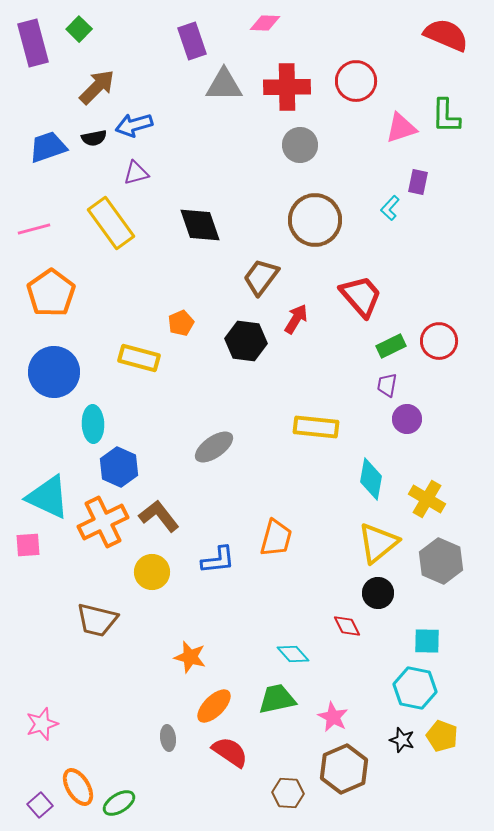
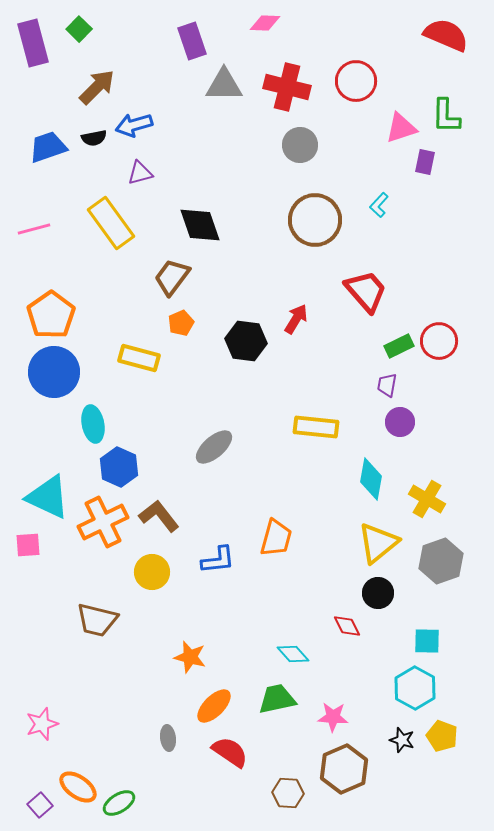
red cross at (287, 87): rotated 15 degrees clockwise
purple triangle at (136, 173): moved 4 px right
purple rectangle at (418, 182): moved 7 px right, 20 px up
cyan L-shape at (390, 208): moved 11 px left, 3 px up
brown trapezoid at (261, 277): moved 89 px left
orange pentagon at (51, 293): moved 22 px down
red trapezoid at (361, 296): moved 5 px right, 5 px up
green rectangle at (391, 346): moved 8 px right
purple circle at (407, 419): moved 7 px left, 3 px down
cyan ellipse at (93, 424): rotated 9 degrees counterclockwise
gray ellipse at (214, 447): rotated 6 degrees counterclockwise
gray hexagon at (441, 561): rotated 18 degrees clockwise
cyan hexagon at (415, 688): rotated 18 degrees clockwise
pink star at (333, 717): rotated 24 degrees counterclockwise
orange ellipse at (78, 787): rotated 24 degrees counterclockwise
